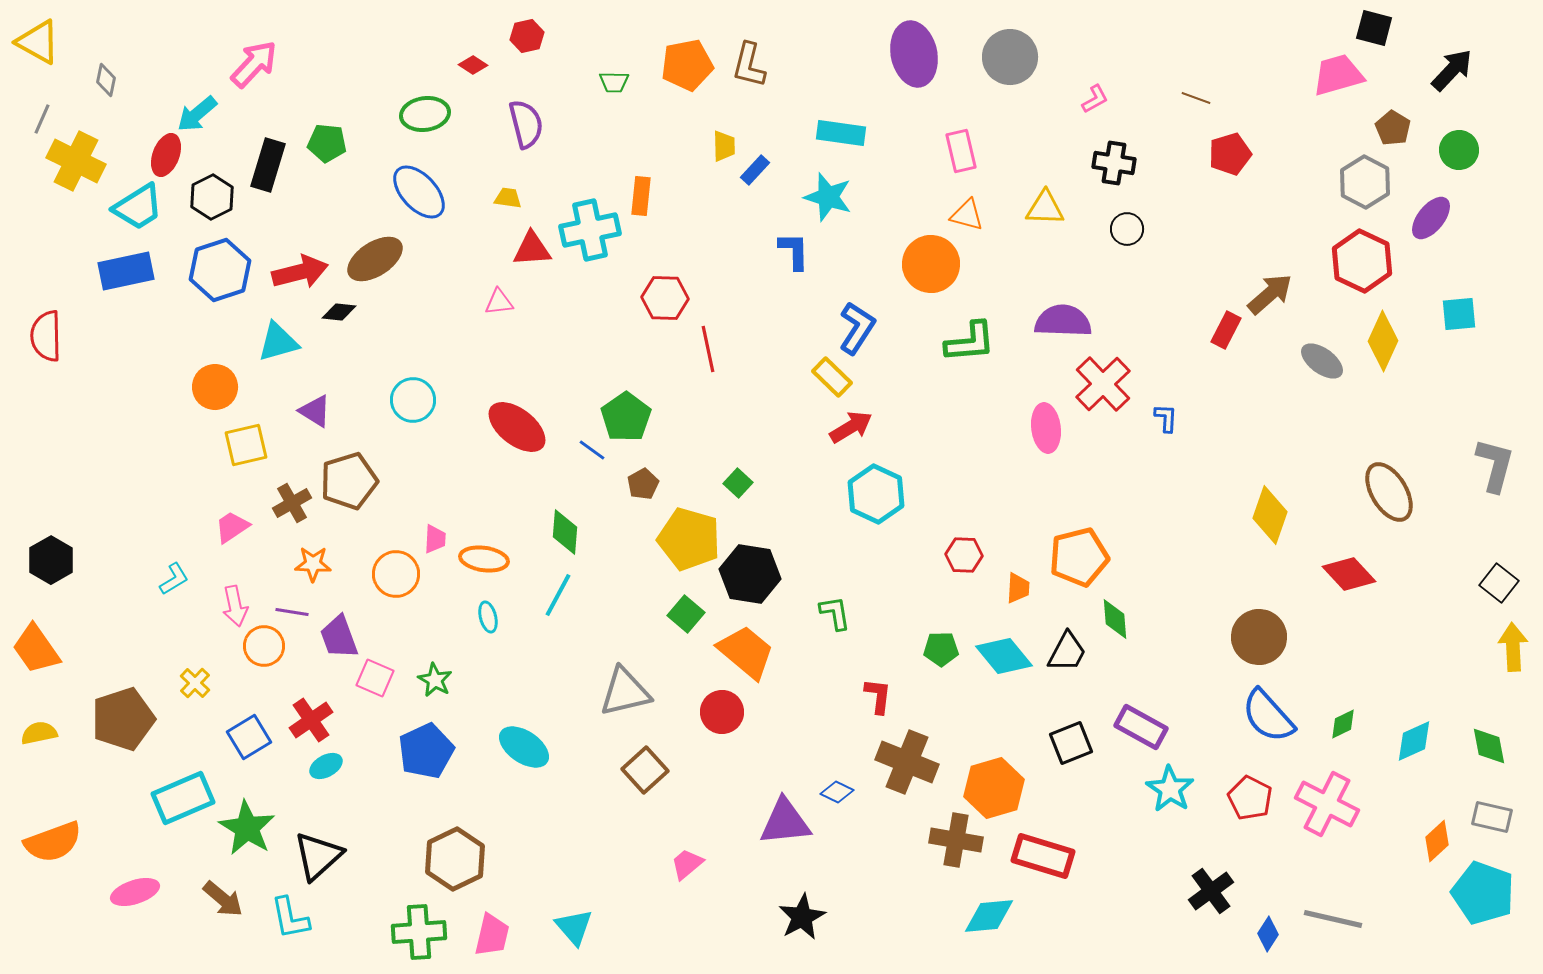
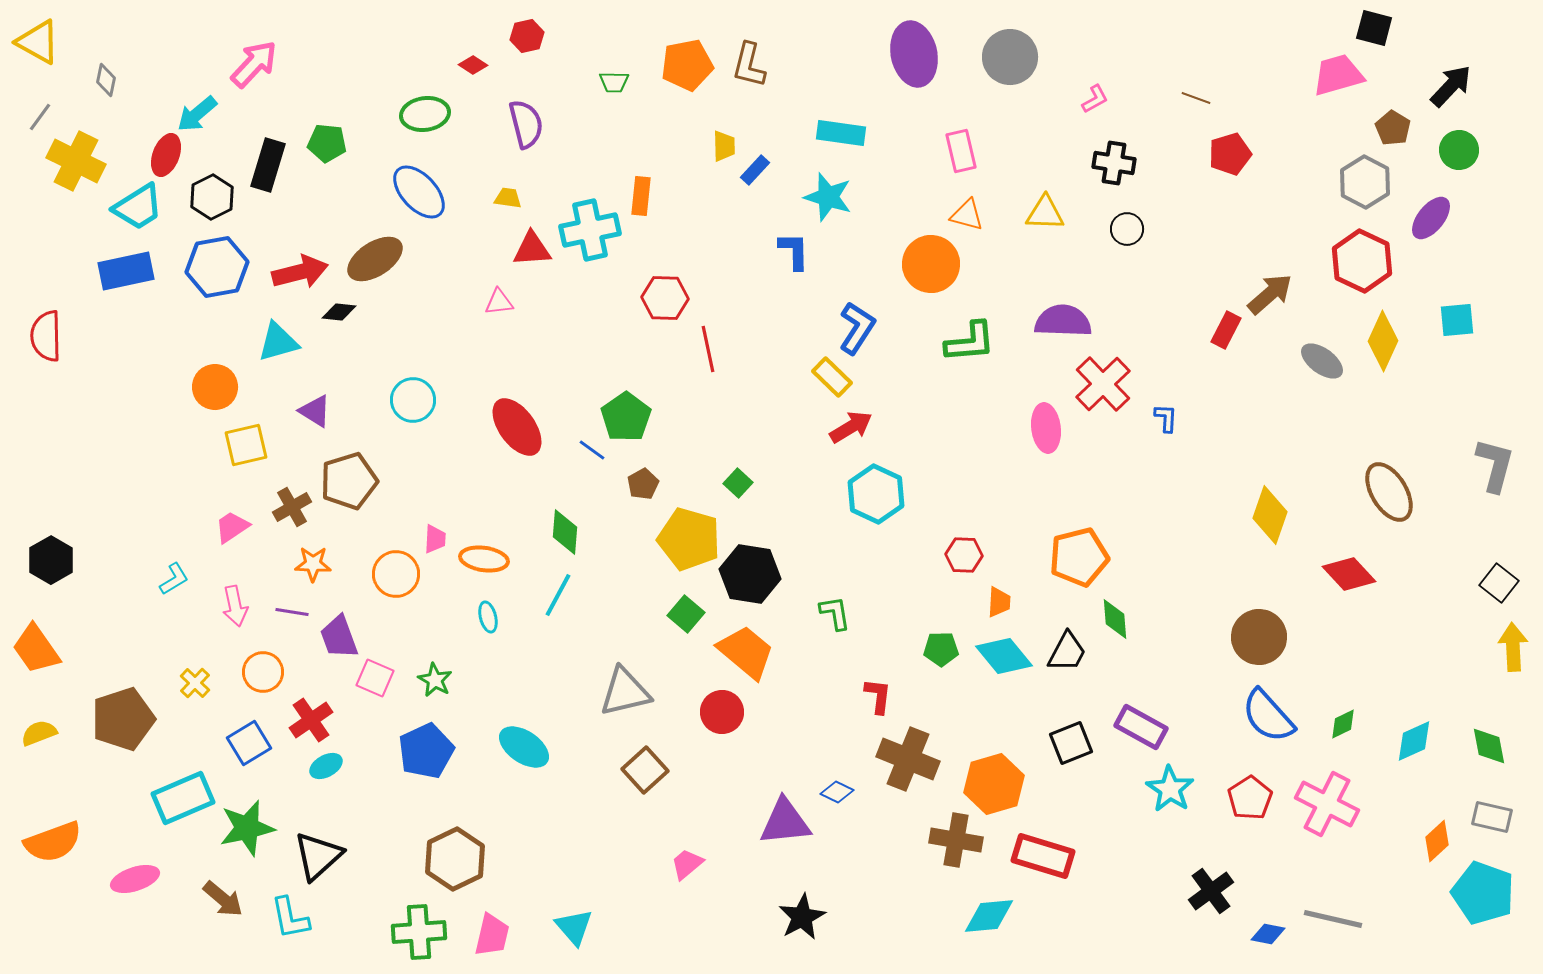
black arrow at (1452, 70): moved 1 px left, 16 px down
gray line at (42, 119): moved 2 px left, 2 px up; rotated 12 degrees clockwise
yellow triangle at (1045, 208): moved 5 px down
blue hexagon at (220, 270): moved 3 px left, 3 px up; rotated 8 degrees clockwise
cyan square at (1459, 314): moved 2 px left, 6 px down
red ellipse at (517, 427): rotated 16 degrees clockwise
brown cross at (292, 503): moved 4 px down
orange trapezoid at (1018, 588): moved 19 px left, 14 px down
orange circle at (264, 646): moved 1 px left, 26 px down
yellow semicircle at (39, 733): rotated 9 degrees counterclockwise
blue square at (249, 737): moved 6 px down
brown cross at (907, 762): moved 1 px right, 3 px up
orange hexagon at (994, 788): moved 4 px up
red pentagon at (1250, 798): rotated 12 degrees clockwise
green star at (247, 828): rotated 28 degrees clockwise
pink ellipse at (135, 892): moved 13 px up
blue diamond at (1268, 934): rotated 68 degrees clockwise
